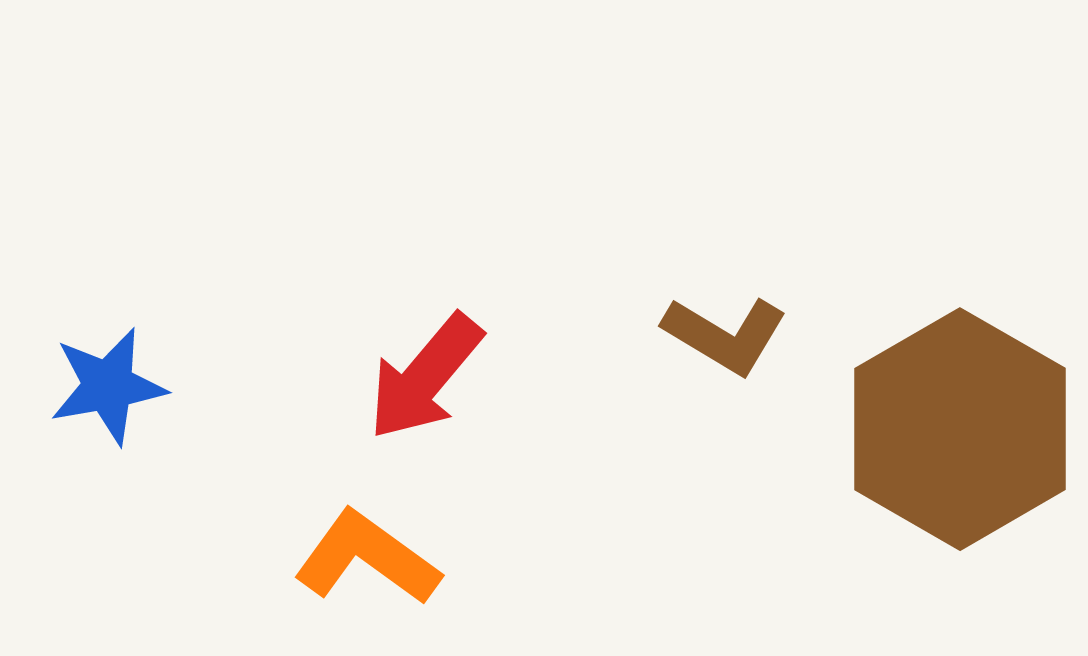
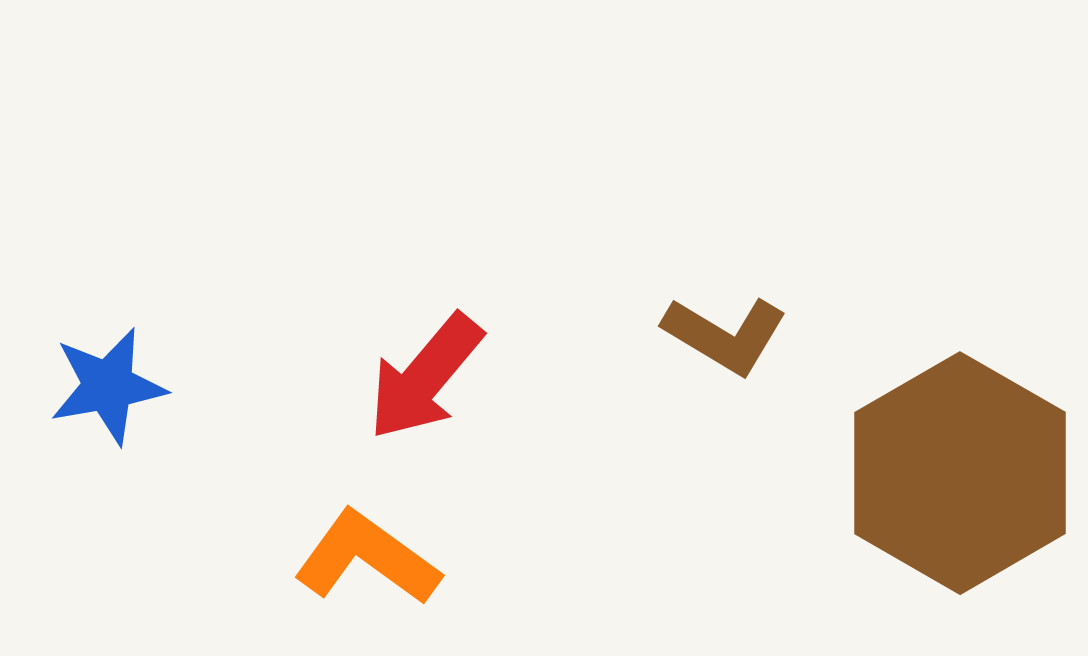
brown hexagon: moved 44 px down
